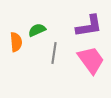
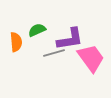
purple L-shape: moved 19 px left, 13 px down
gray line: rotated 65 degrees clockwise
pink trapezoid: moved 2 px up
